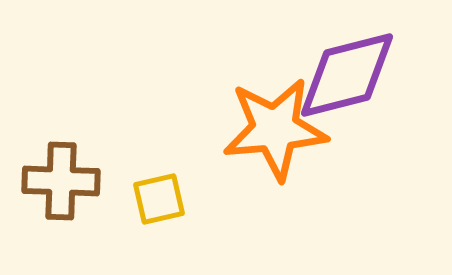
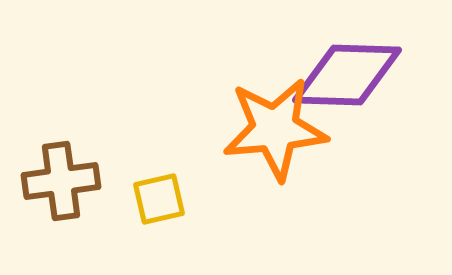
purple diamond: rotated 16 degrees clockwise
brown cross: rotated 10 degrees counterclockwise
